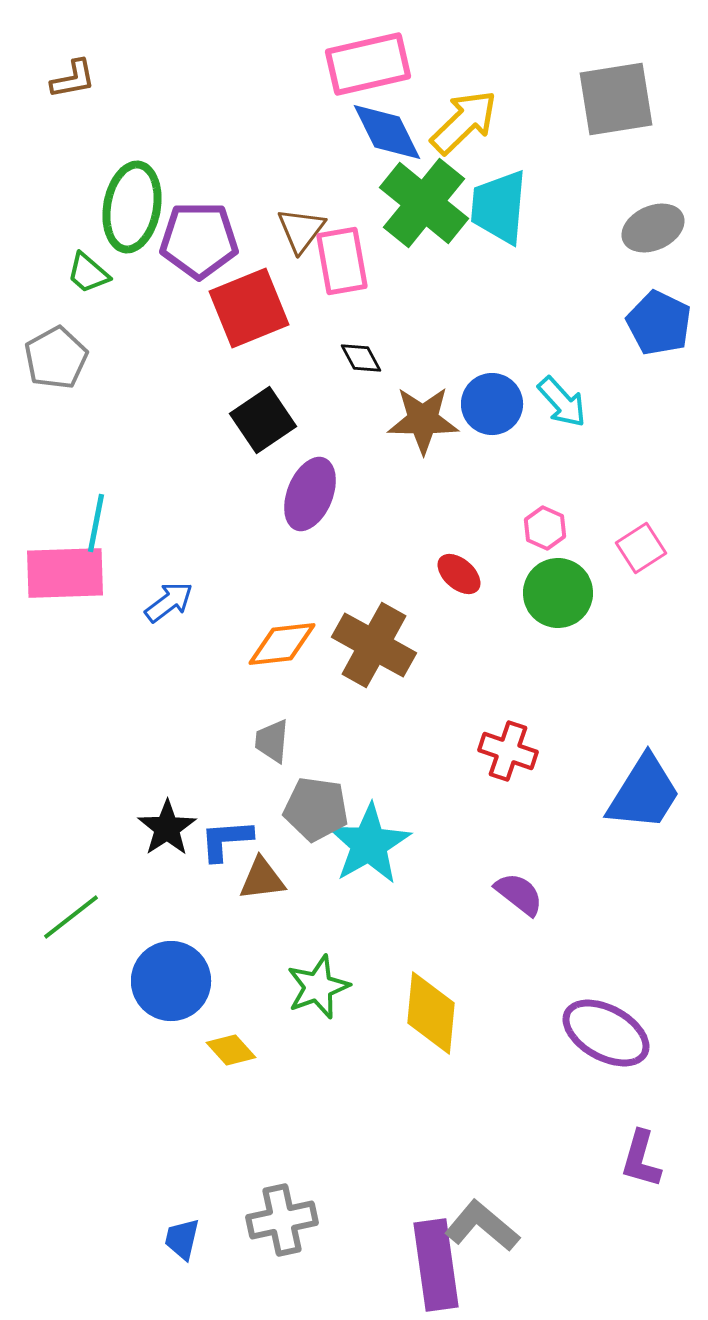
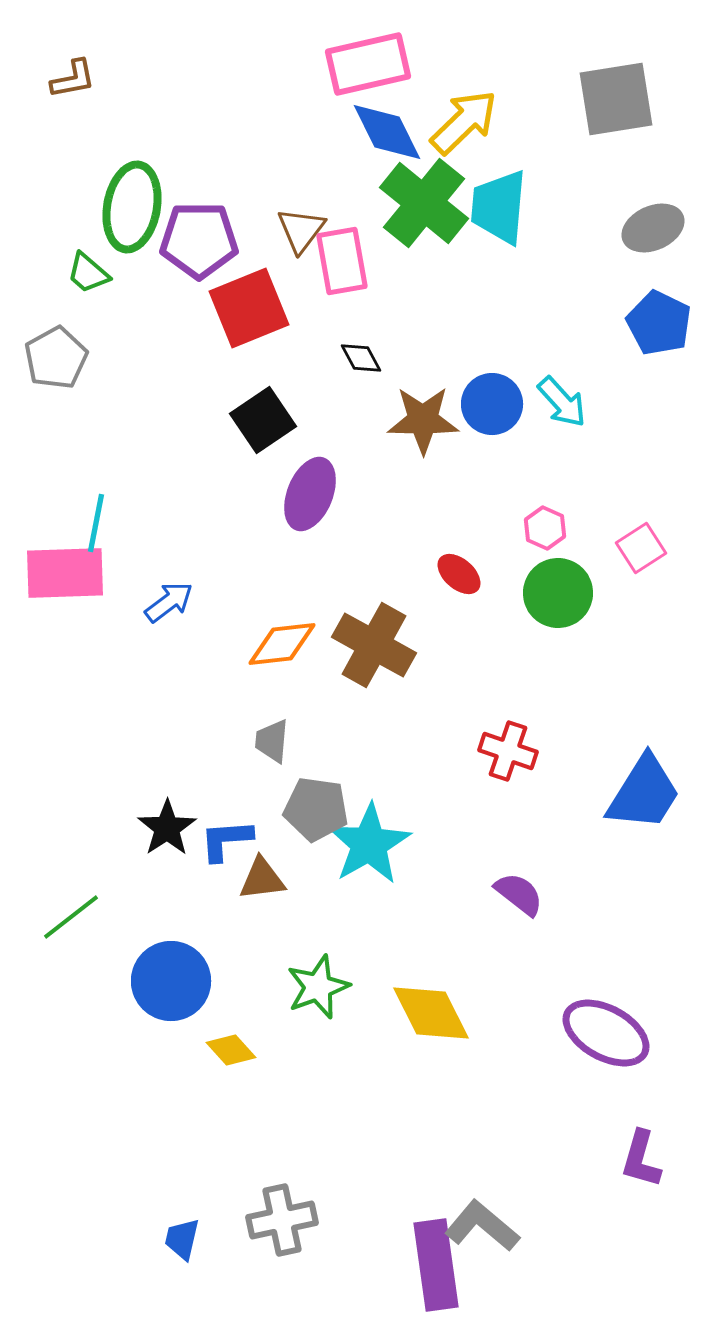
yellow diamond at (431, 1013): rotated 32 degrees counterclockwise
